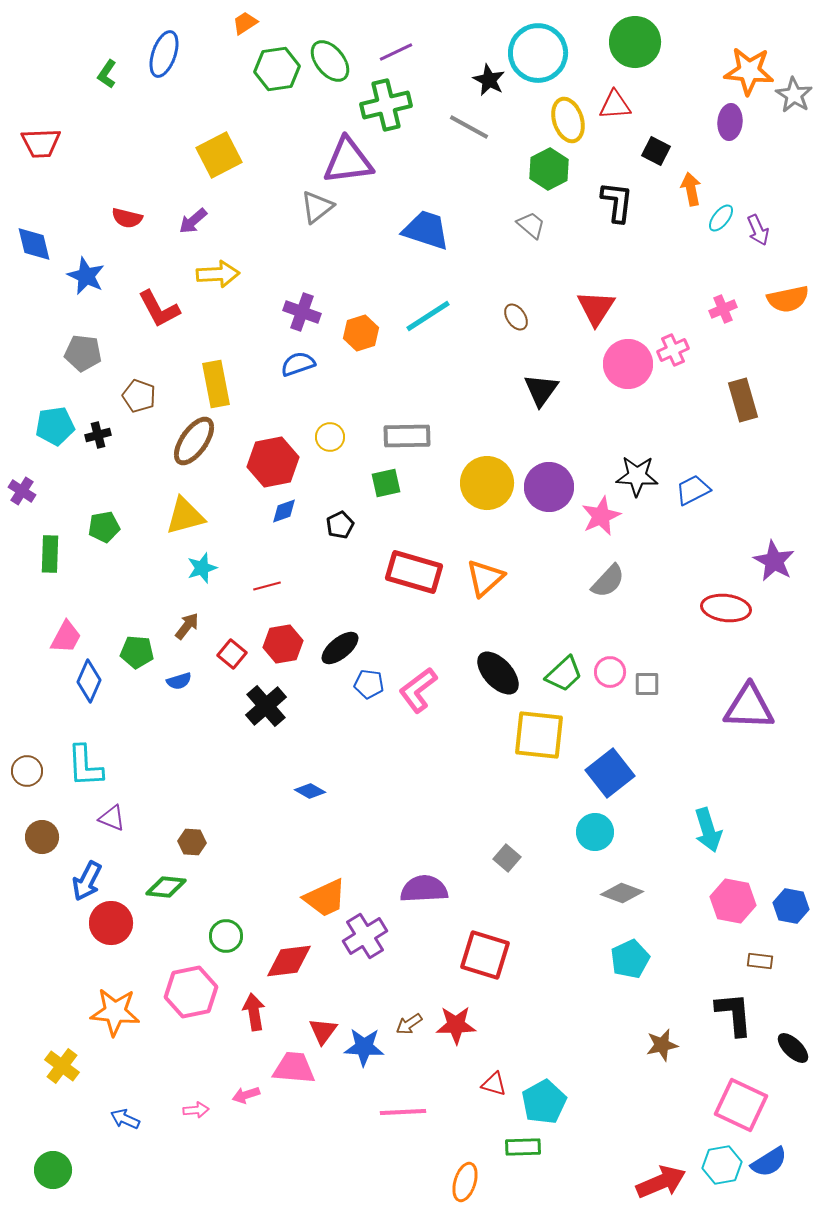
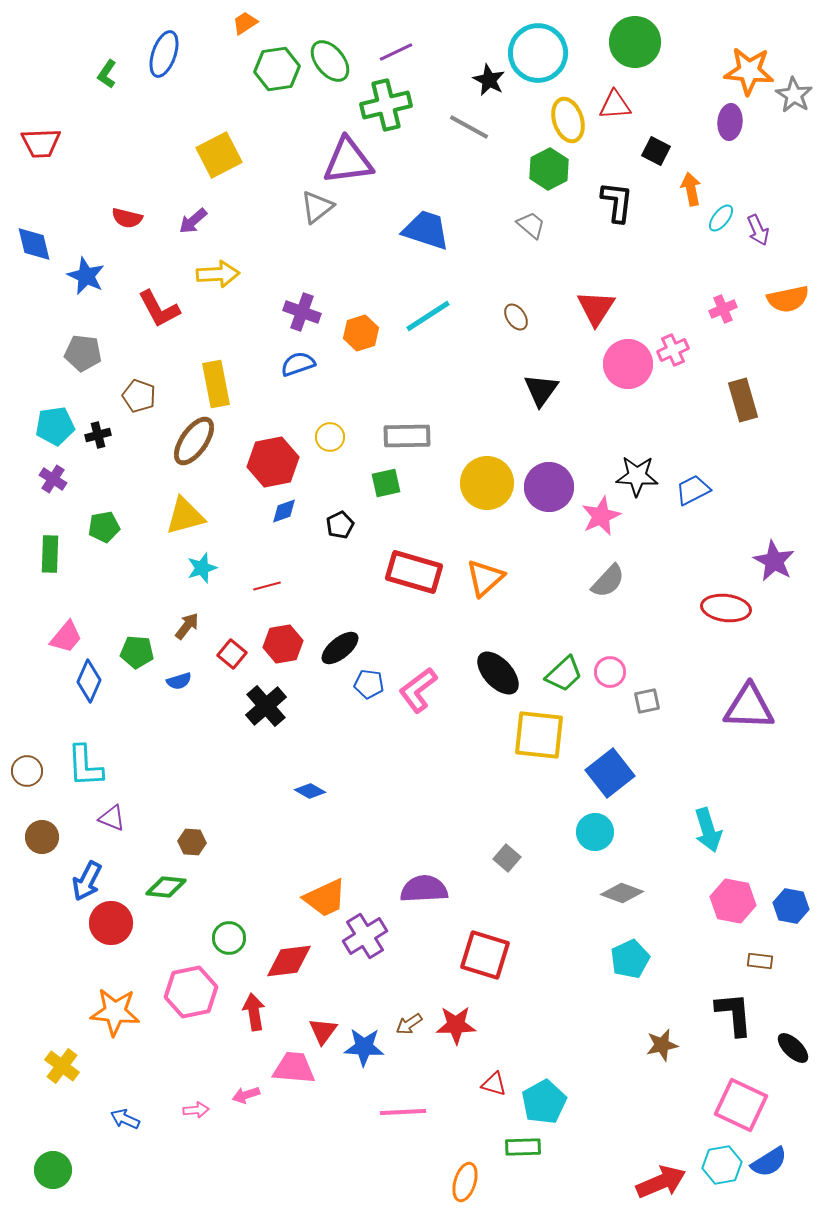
purple cross at (22, 491): moved 31 px right, 12 px up
pink trapezoid at (66, 637): rotated 12 degrees clockwise
gray square at (647, 684): moved 17 px down; rotated 12 degrees counterclockwise
green circle at (226, 936): moved 3 px right, 2 px down
